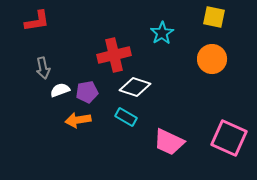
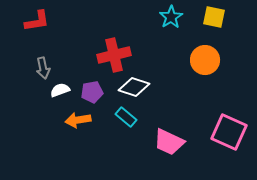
cyan star: moved 9 px right, 16 px up
orange circle: moved 7 px left, 1 px down
white diamond: moved 1 px left
purple pentagon: moved 5 px right
cyan rectangle: rotated 10 degrees clockwise
pink square: moved 6 px up
